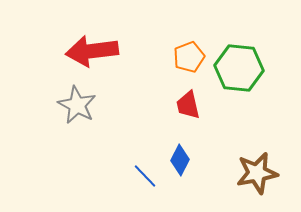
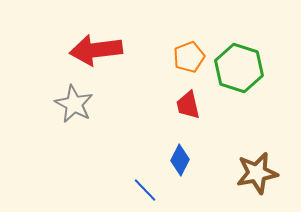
red arrow: moved 4 px right, 1 px up
green hexagon: rotated 12 degrees clockwise
gray star: moved 3 px left, 1 px up
blue line: moved 14 px down
